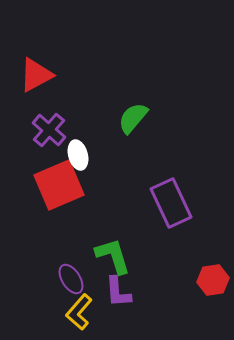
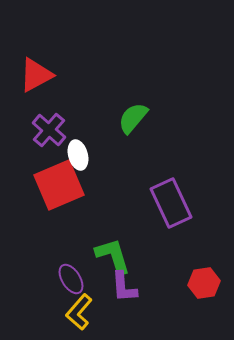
red hexagon: moved 9 px left, 3 px down
purple L-shape: moved 6 px right, 5 px up
